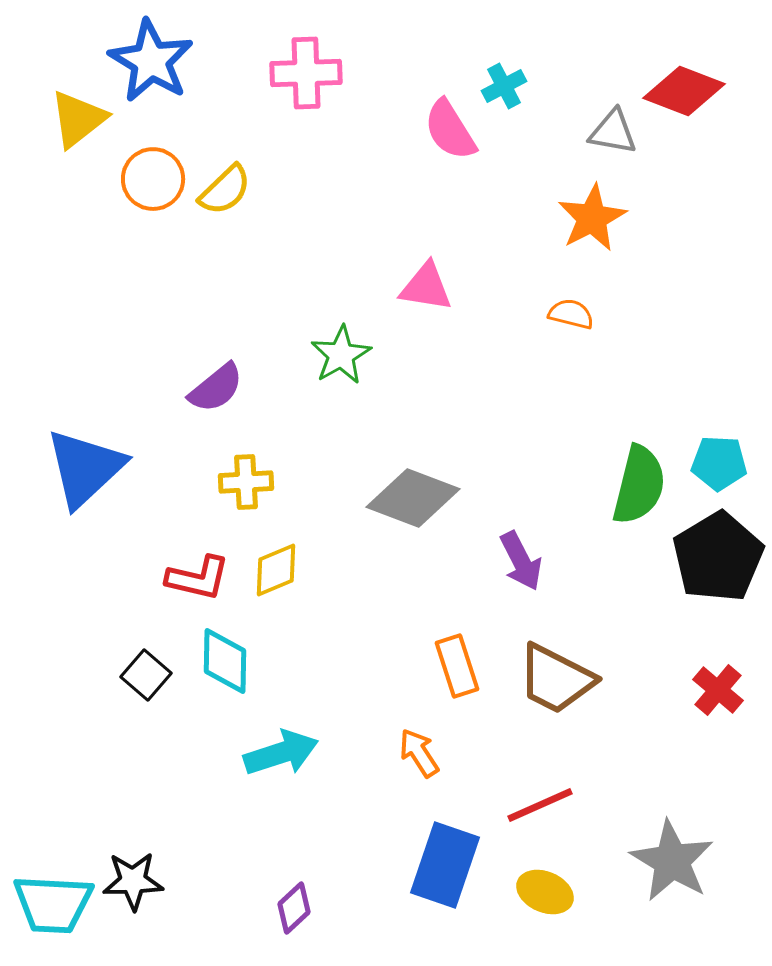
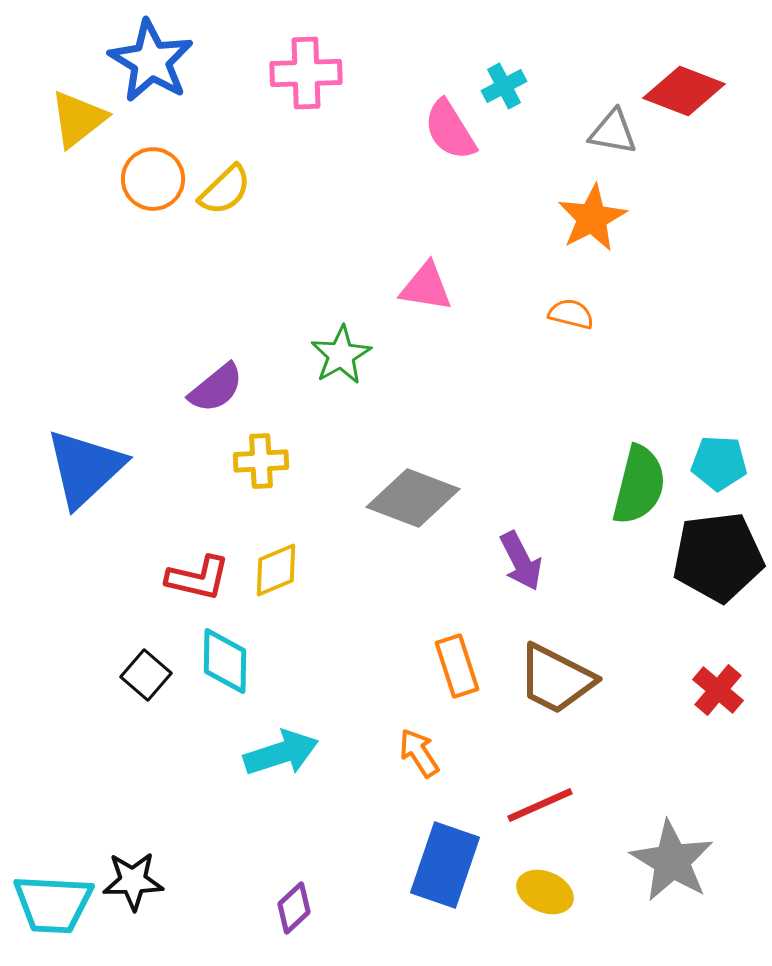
yellow cross: moved 15 px right, 21 px up
black pentagon: rotated 24 degrees clockwise
